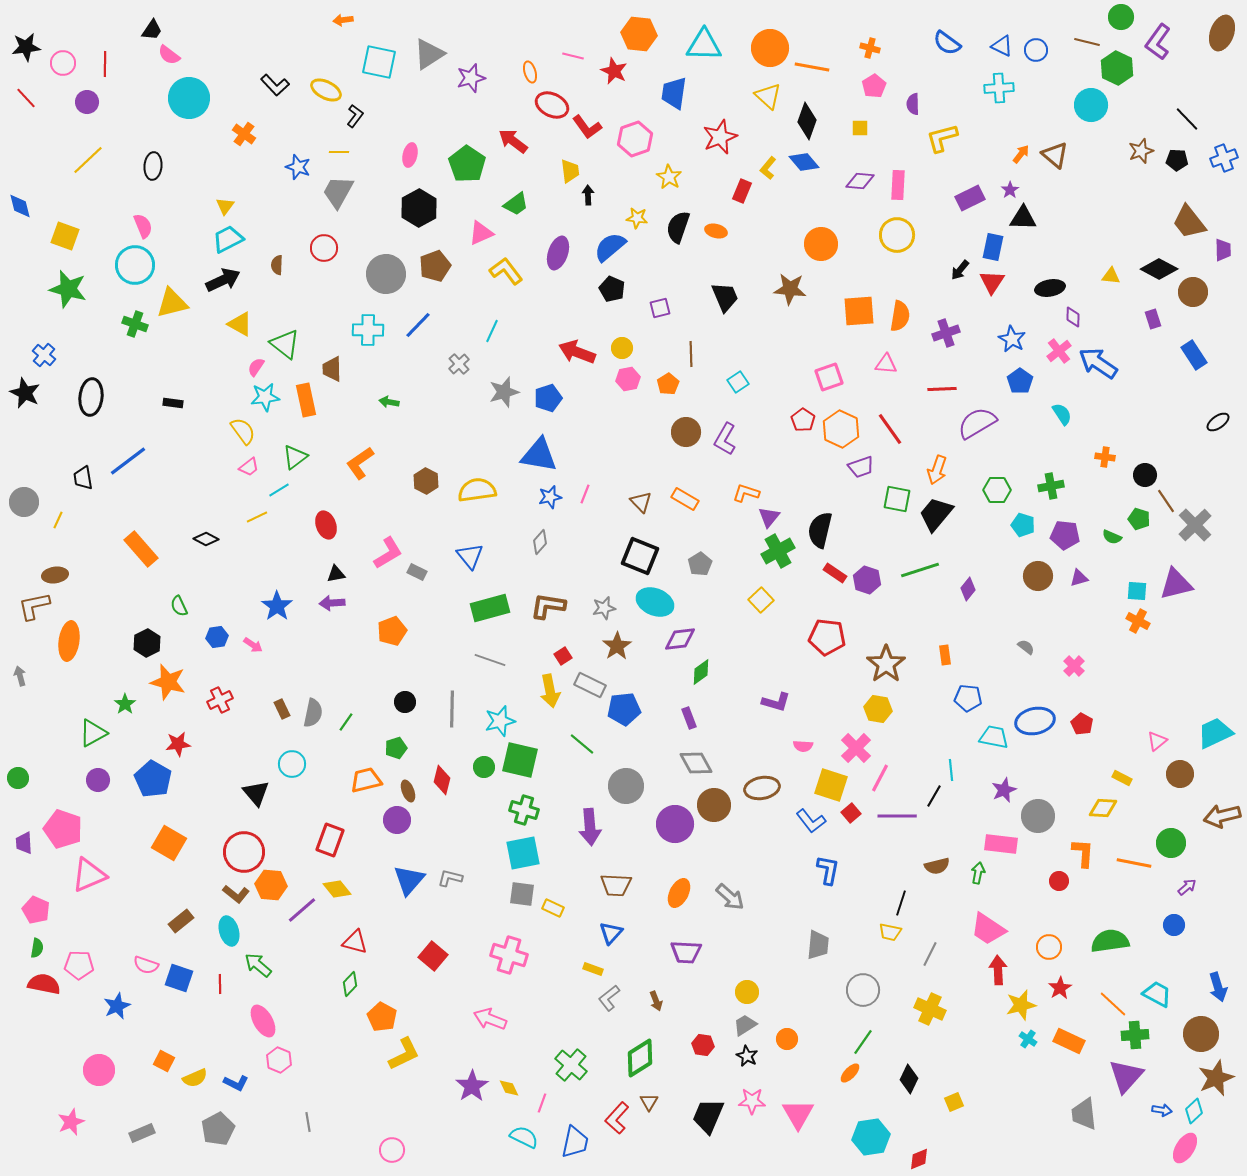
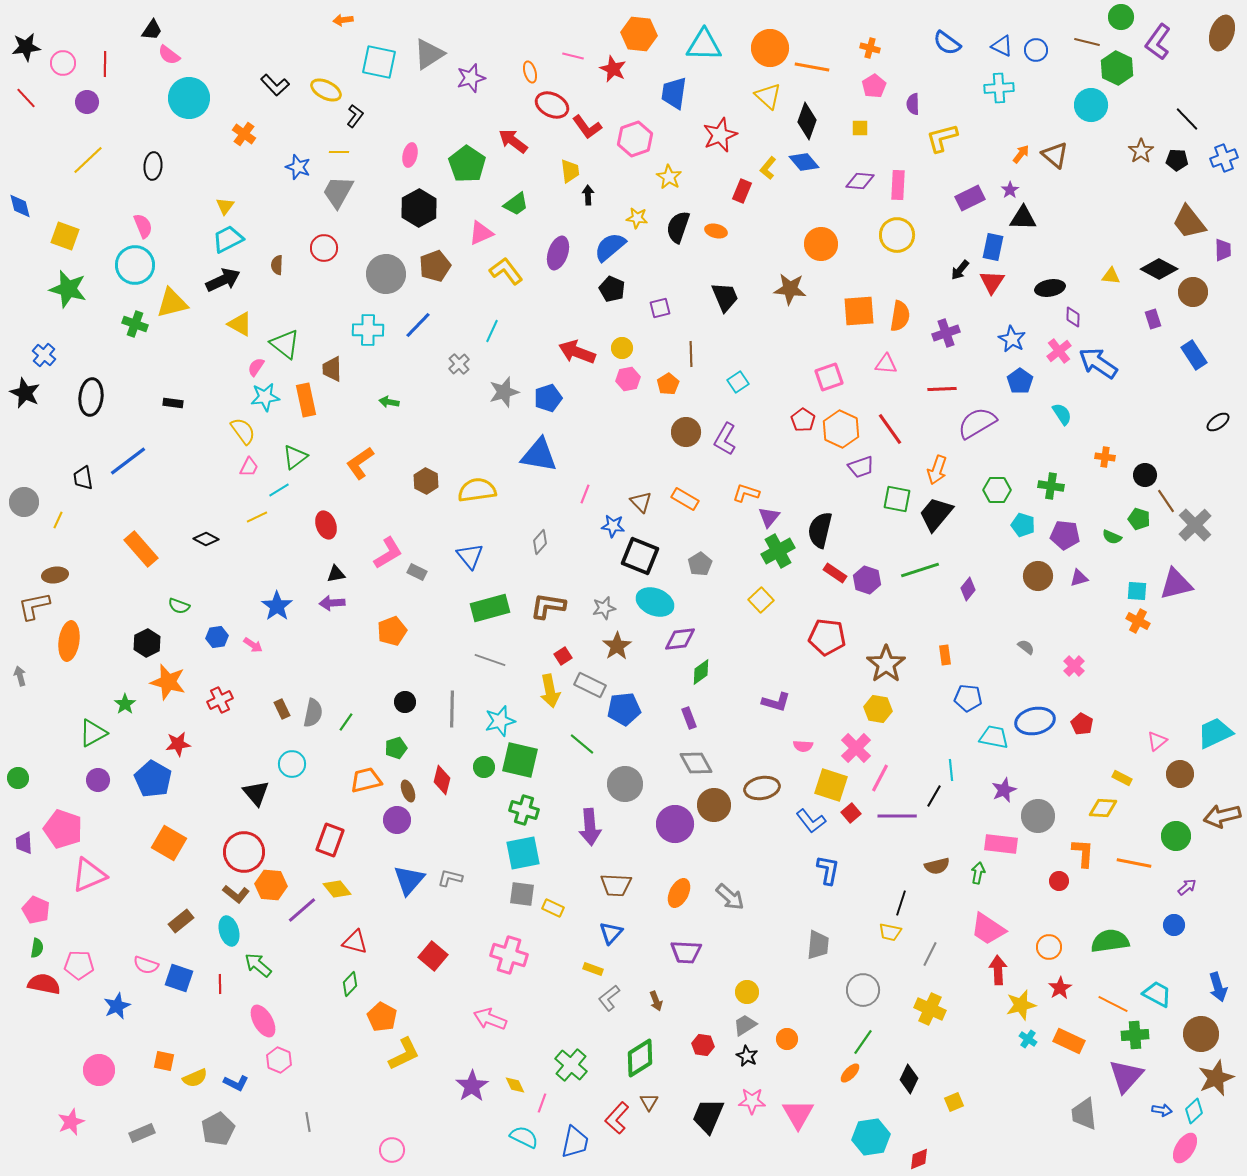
red star at (614, 71): moved 1 px left, 2 px up
red star at (720, 137): moved 2 px up
brown star at (1141, 151): rotated 15 degrees counterclockwise
pink trapezoid at (249, 467): rotated 25 degrees counterclockwise
green cross at (1051, 486): rotated 20 degrees clockwise
blue star at (550, 497): moved 63 px right, 29 px down; rotated 20 degrees clockwise
green semicircle at (179, 606): rotated 45 degrees counterclockwise
gray circle at (626, 786): moved 1 px left, 2 px up
green circle at (1171, 843): moved 5 px right, 7 px up
orange line at (1113, 1004): rotated 16 degrees counterclockwise
orange square at (164, 1061): rotated 15 degrees counterclockwise
yellow diamond at (509, 1088): moved 6 px right, 3 px up
